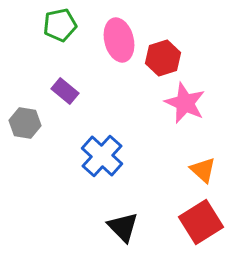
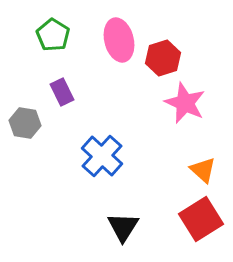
green pentagon: moved 7 px left, 10 px down; rotated 28 degrees counterclockwise
purple rectangle: moved 3 px left, 1 px down; rotated 24 degrees clockwise
red square: moved 3 px up
black triangle: rotated 16 degrees clockwise
